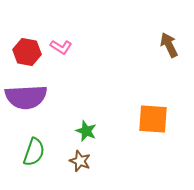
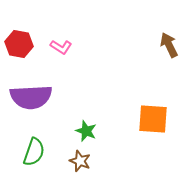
red hexagon: moved 8 px left, 8 px up
purple semicircle: moved 5 px right
